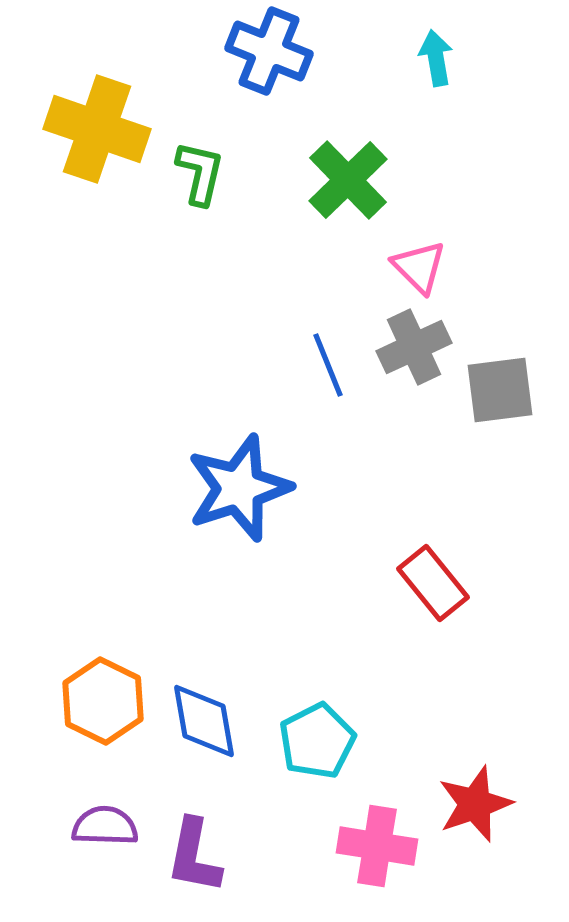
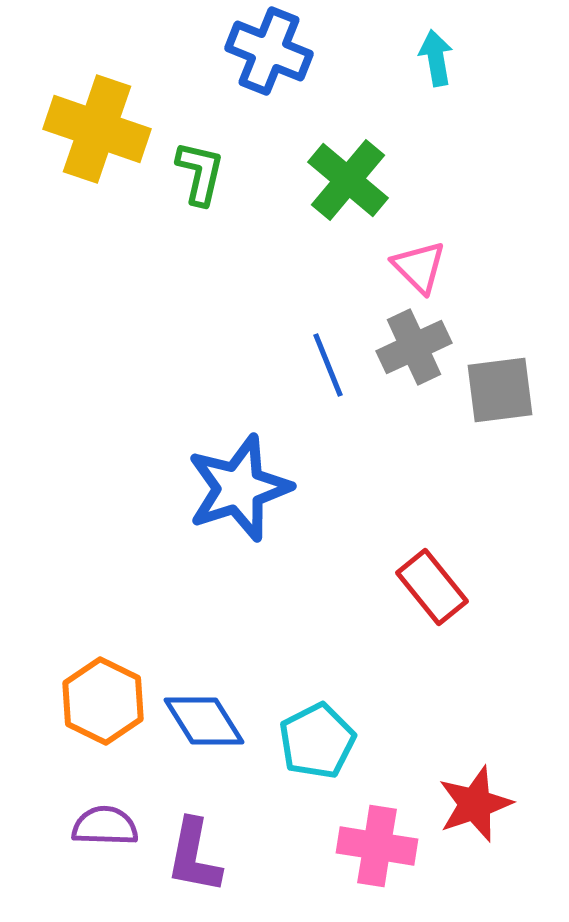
green cross: rotated 6 degrees counterclockwise
red rectangle: moved 1 px left, 4 px down
blue diamond: rotated 22 degrees counterclockwise
